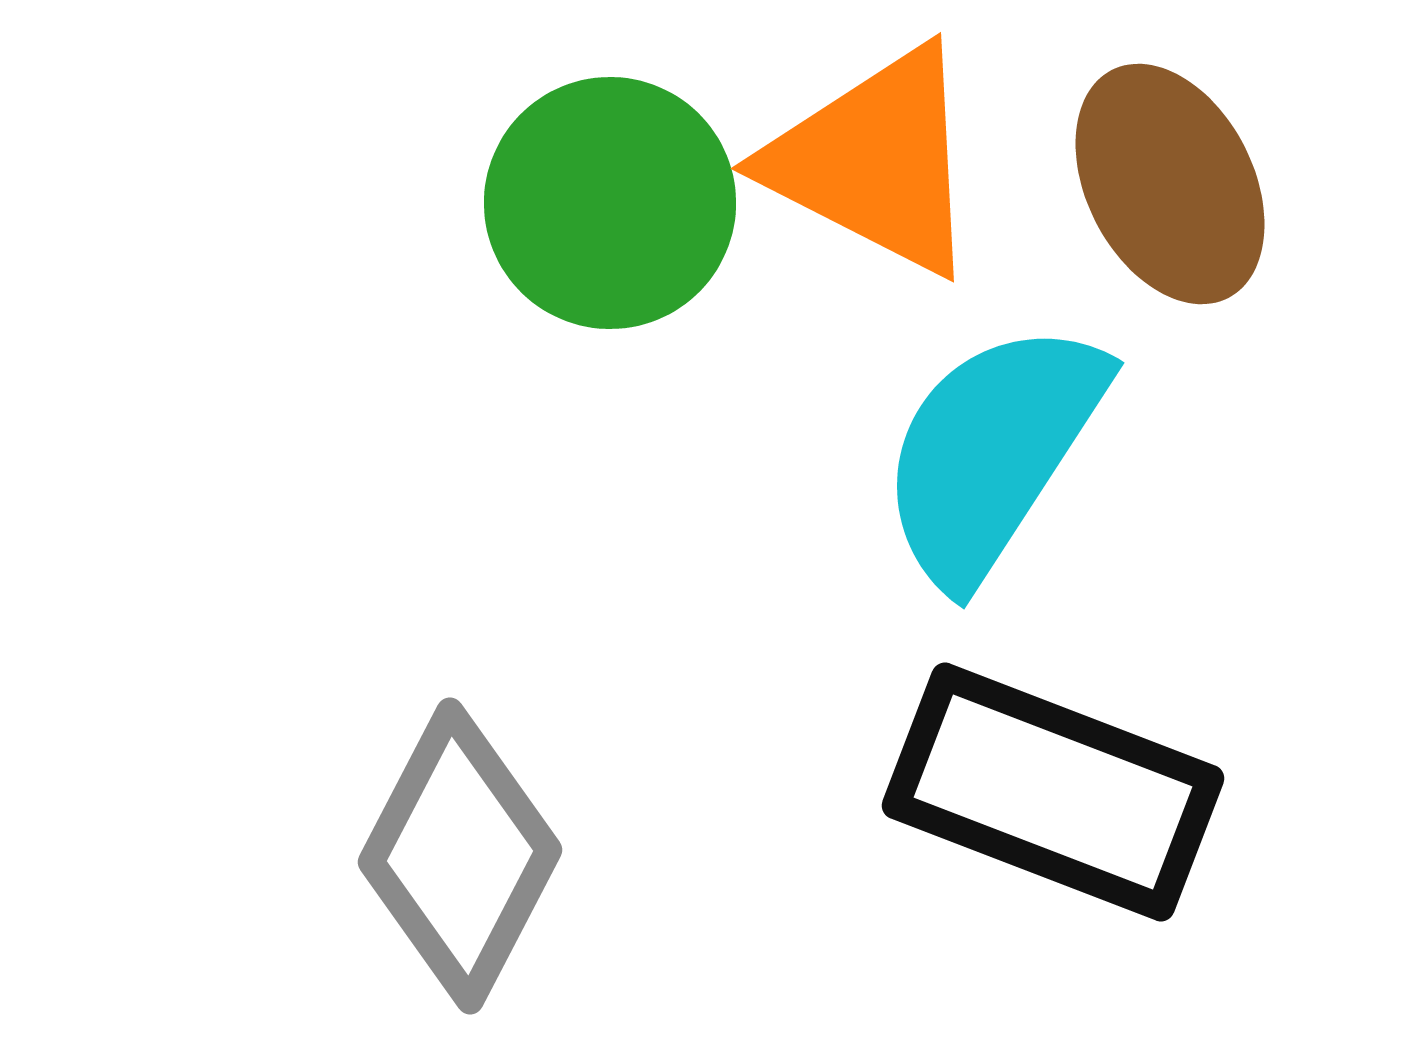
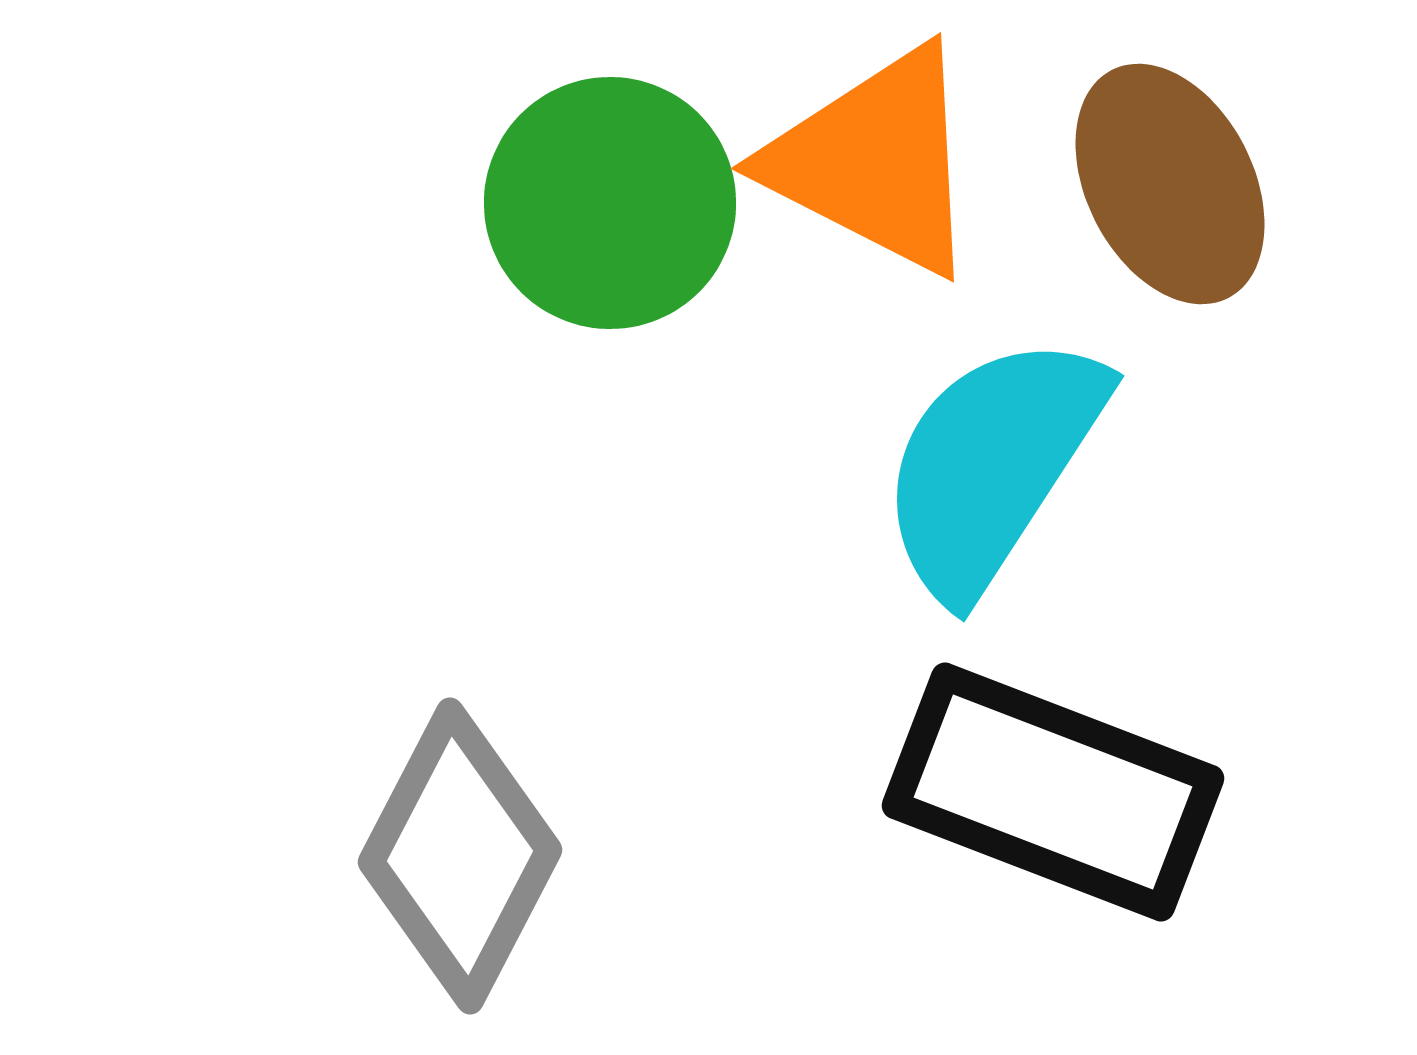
cyan semicircle: moved 13 px down
